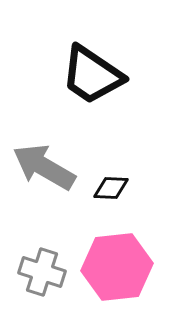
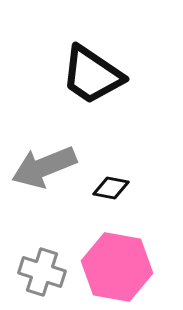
gray arrow: rotated 52 degrees counterclockwise
black diamond: rotated 9 degrees clockwise
pink hexagon: rotated 16 degrees clockwise
